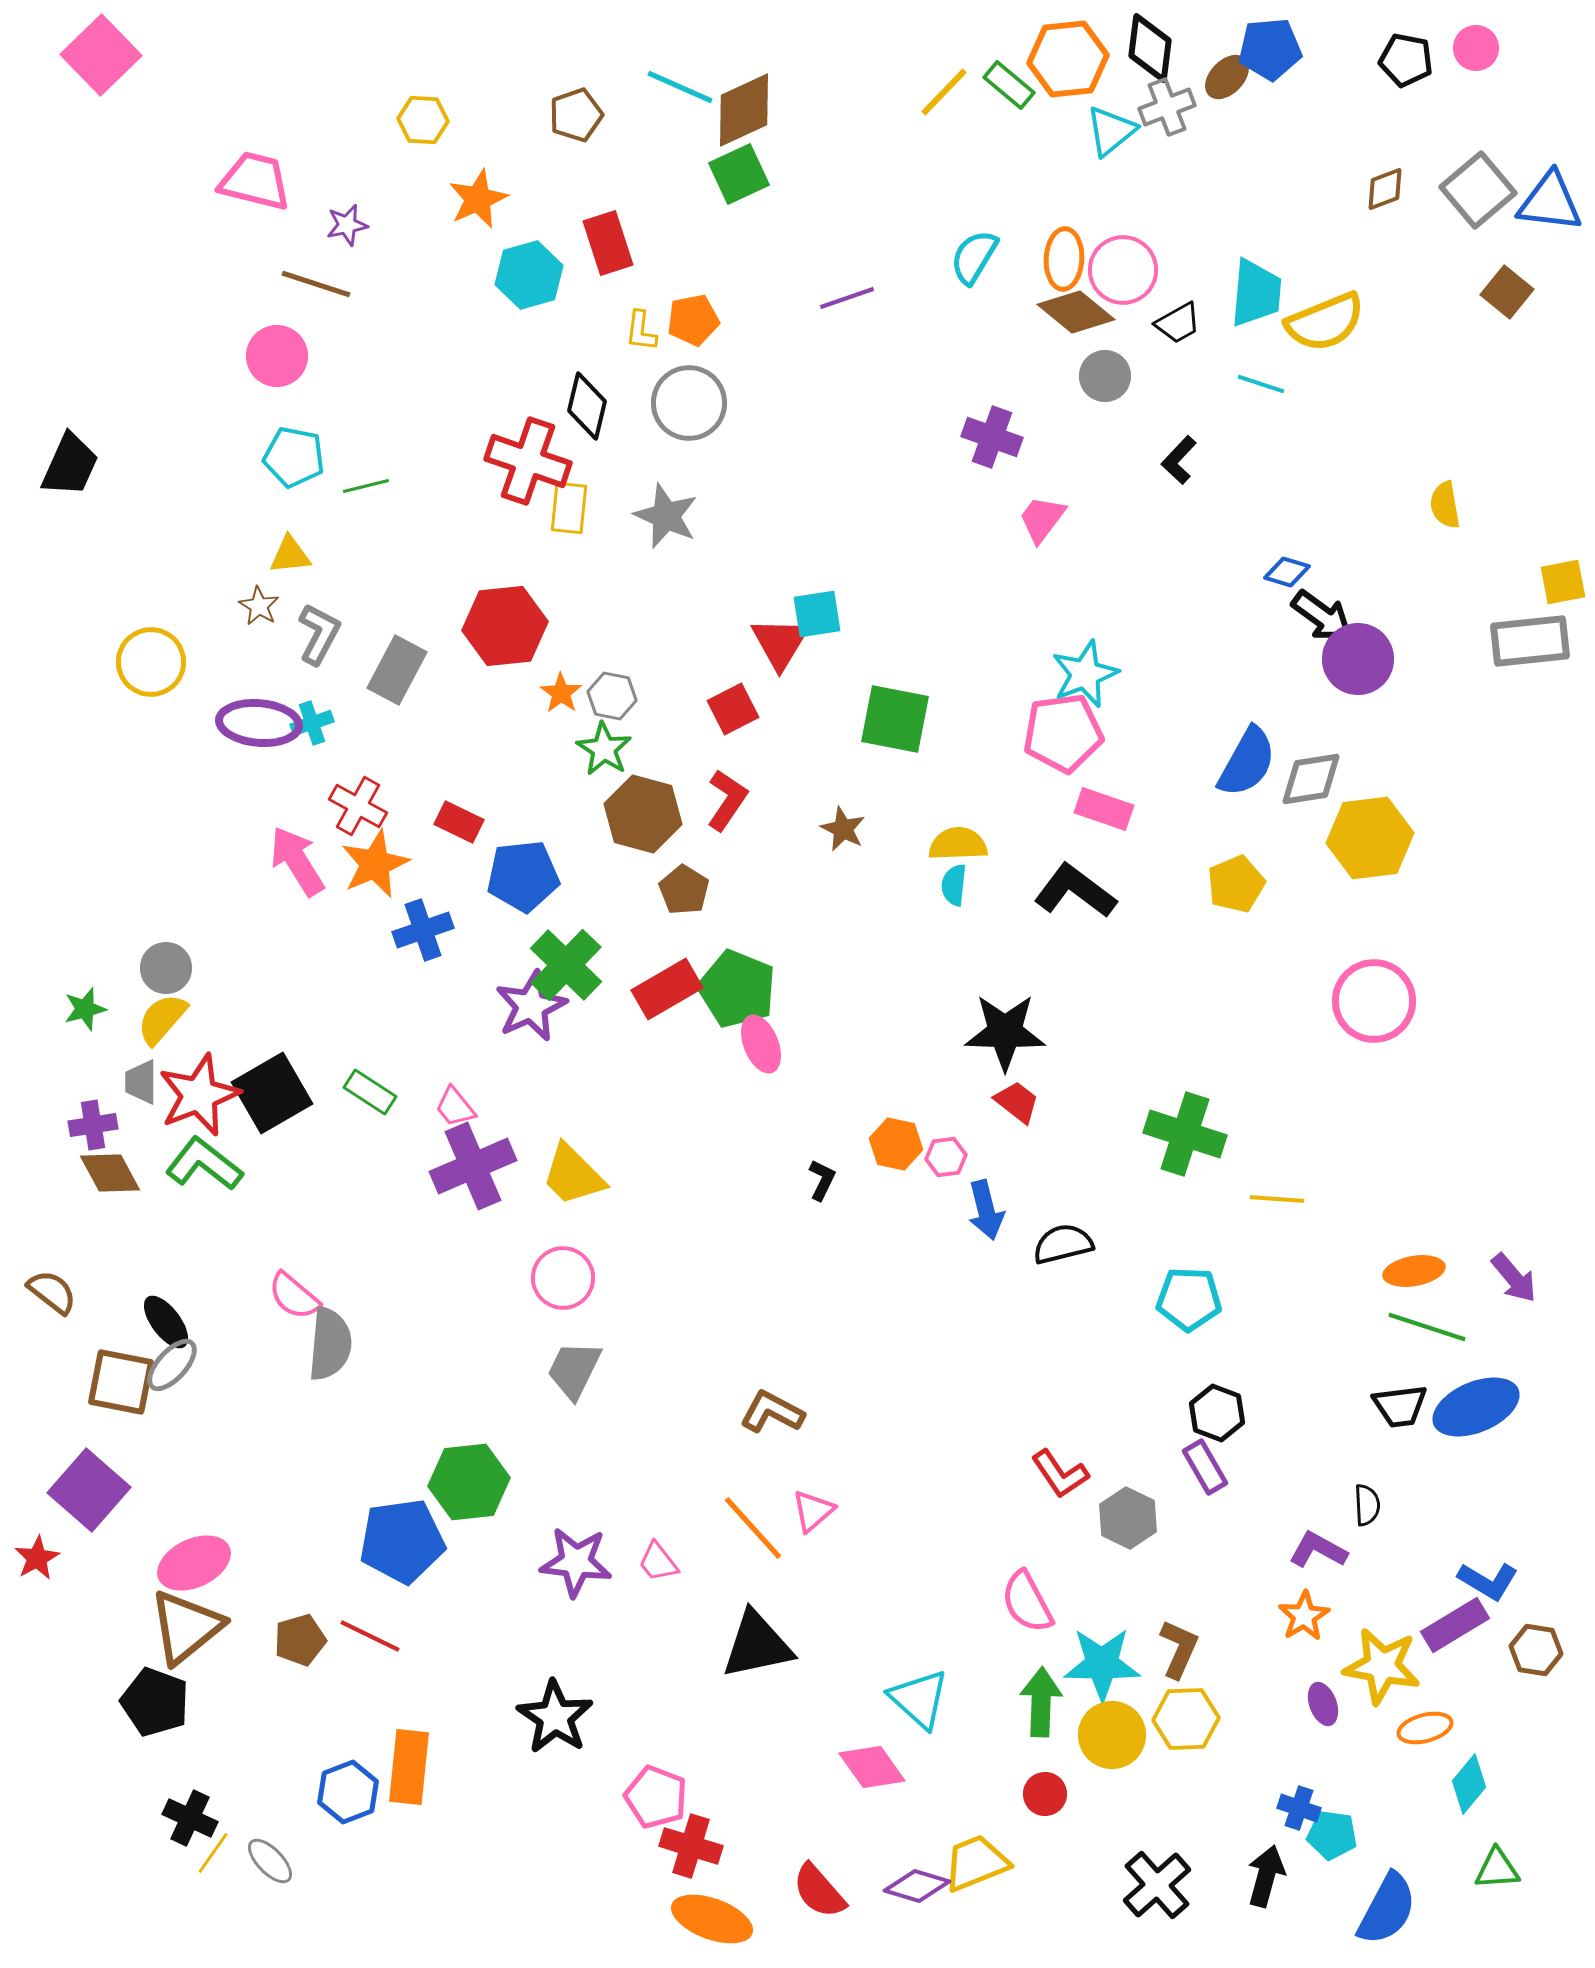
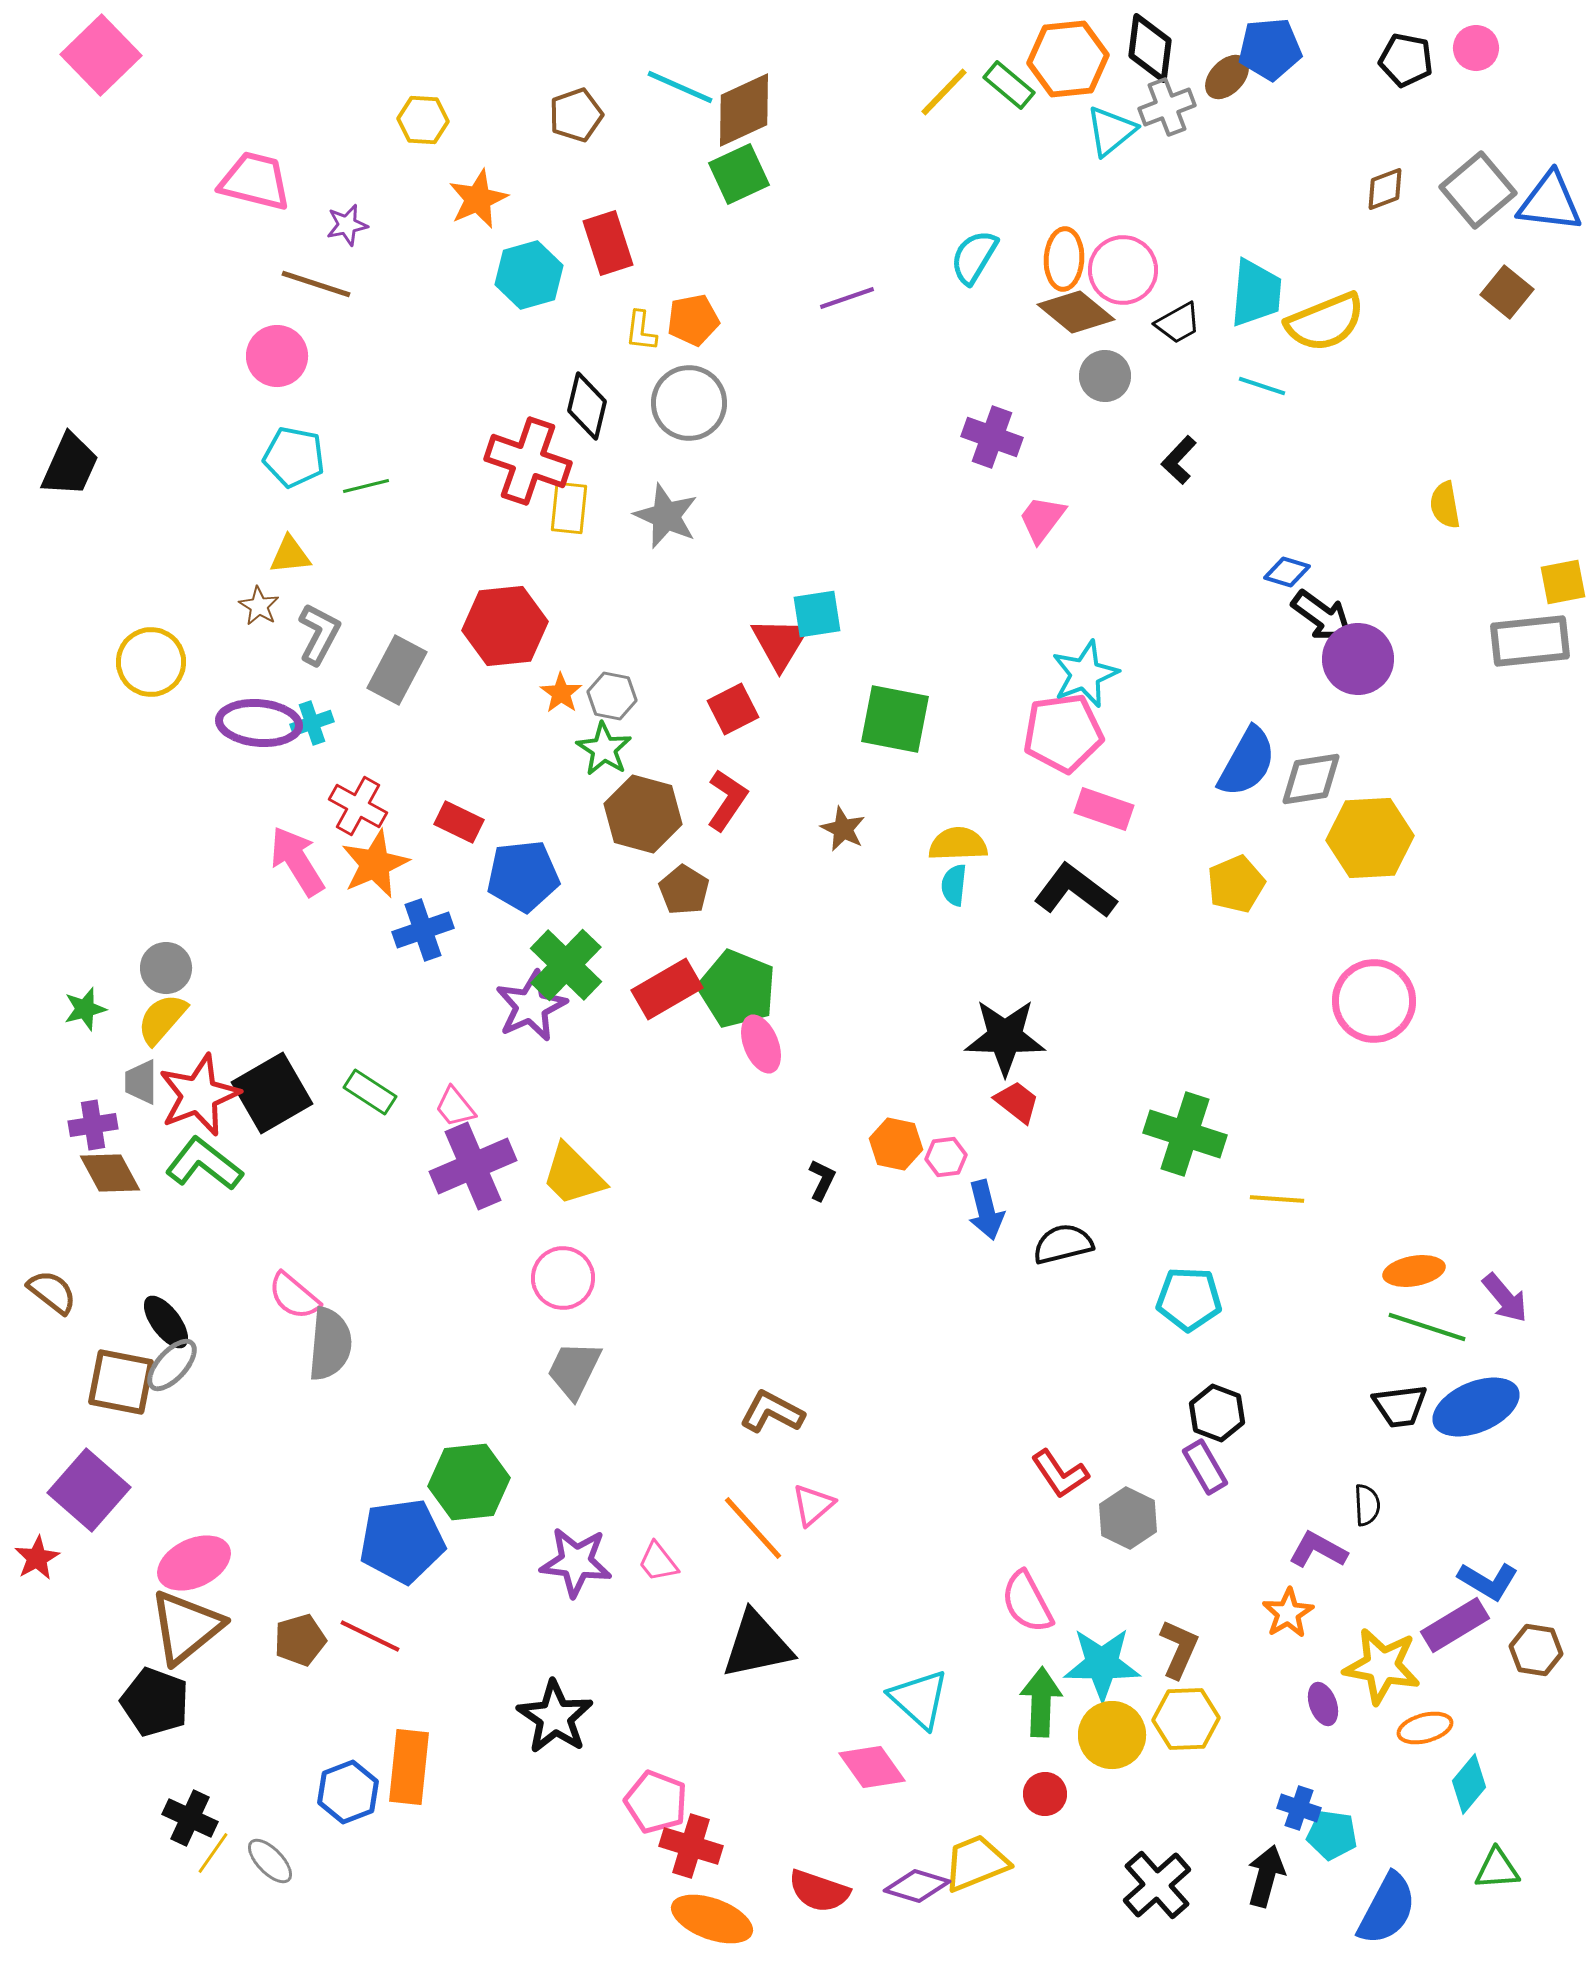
cyan line at (1261, 384): moved 1 px right, 2 px down
yellow hexagon at (1370, 838): rotated 4 degrees clockwise
black star at (1005, 1032): moved 5 px down
purple arrow at (1514, 1278): moved 9 px left, 20 px down
pink triangle at (813, 1511): moved 6 px up
orange star at (1304, 1616): moved 16 px left, 3 px up
pink pentagon at (656, 1797): moved 5 px down
red semicircle at (819, 1891): rotated 30 degrees counterclockwise
